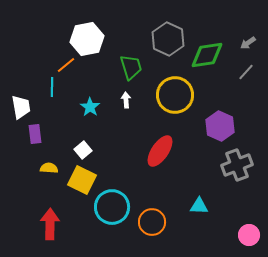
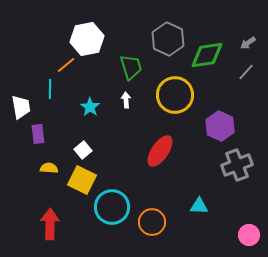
cyan line: moved 2 px left, 2 px down
purple rectangle: moved 3 px right
